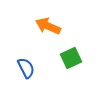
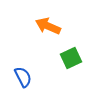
blue semicircle: moved 3 px left, 9 px down
